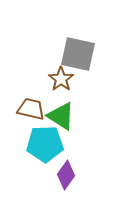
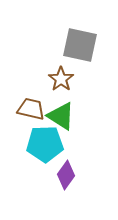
gray square: moved 2 px right, 9 px up
